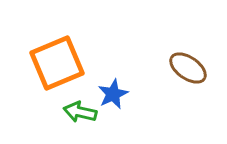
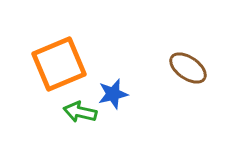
orange square: moved 2 px right, 1 px down
blue star: rotated 12 degrees clockwise
